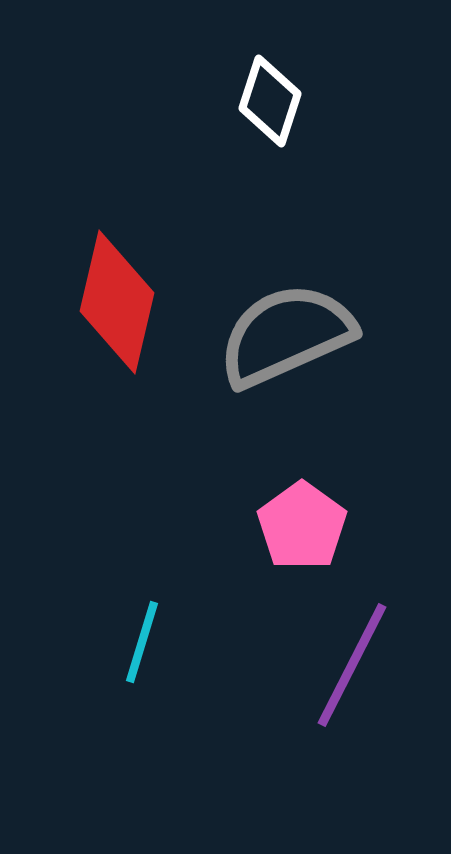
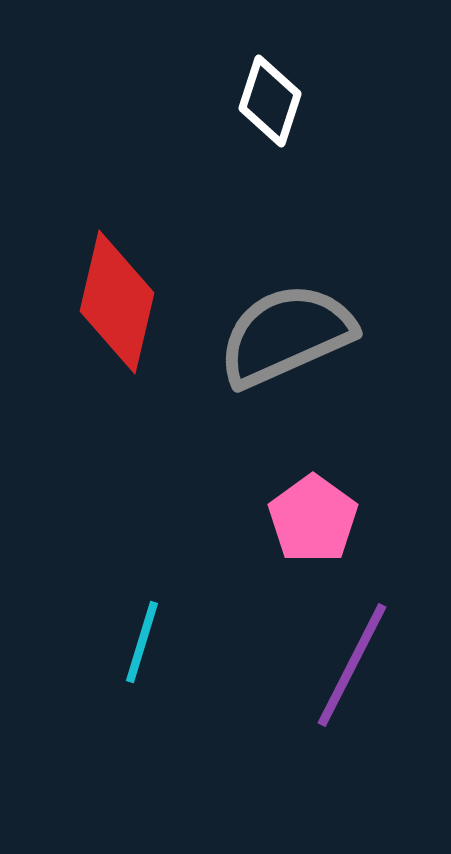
pink pentagon: moved 11 px right, 7 px up
